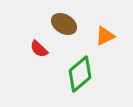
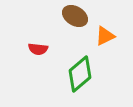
brown ellipse: moved 11 px right, 8 px up
red semicircle: moved 1 px left; rotated 36 degrees counterclockwise
